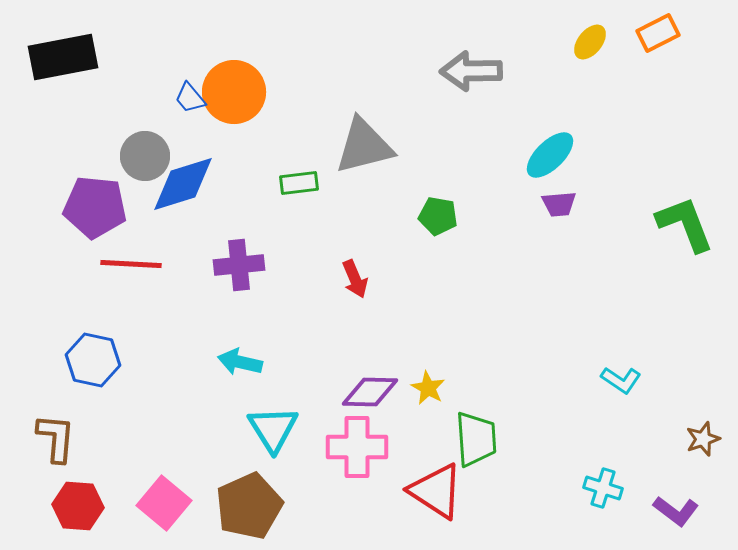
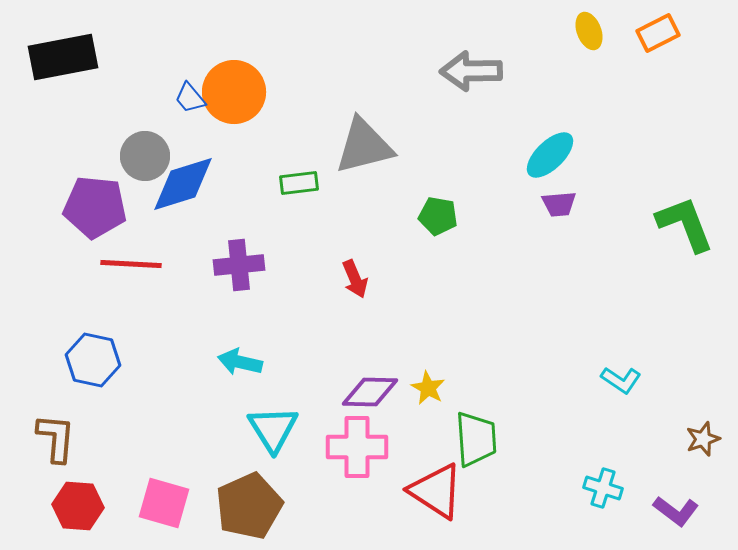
yellow ellipse: moved 1 px left, 11 px up; rotated 60 degrees counterclockwise
pink square: rotated 24 degrees counterclockwise
